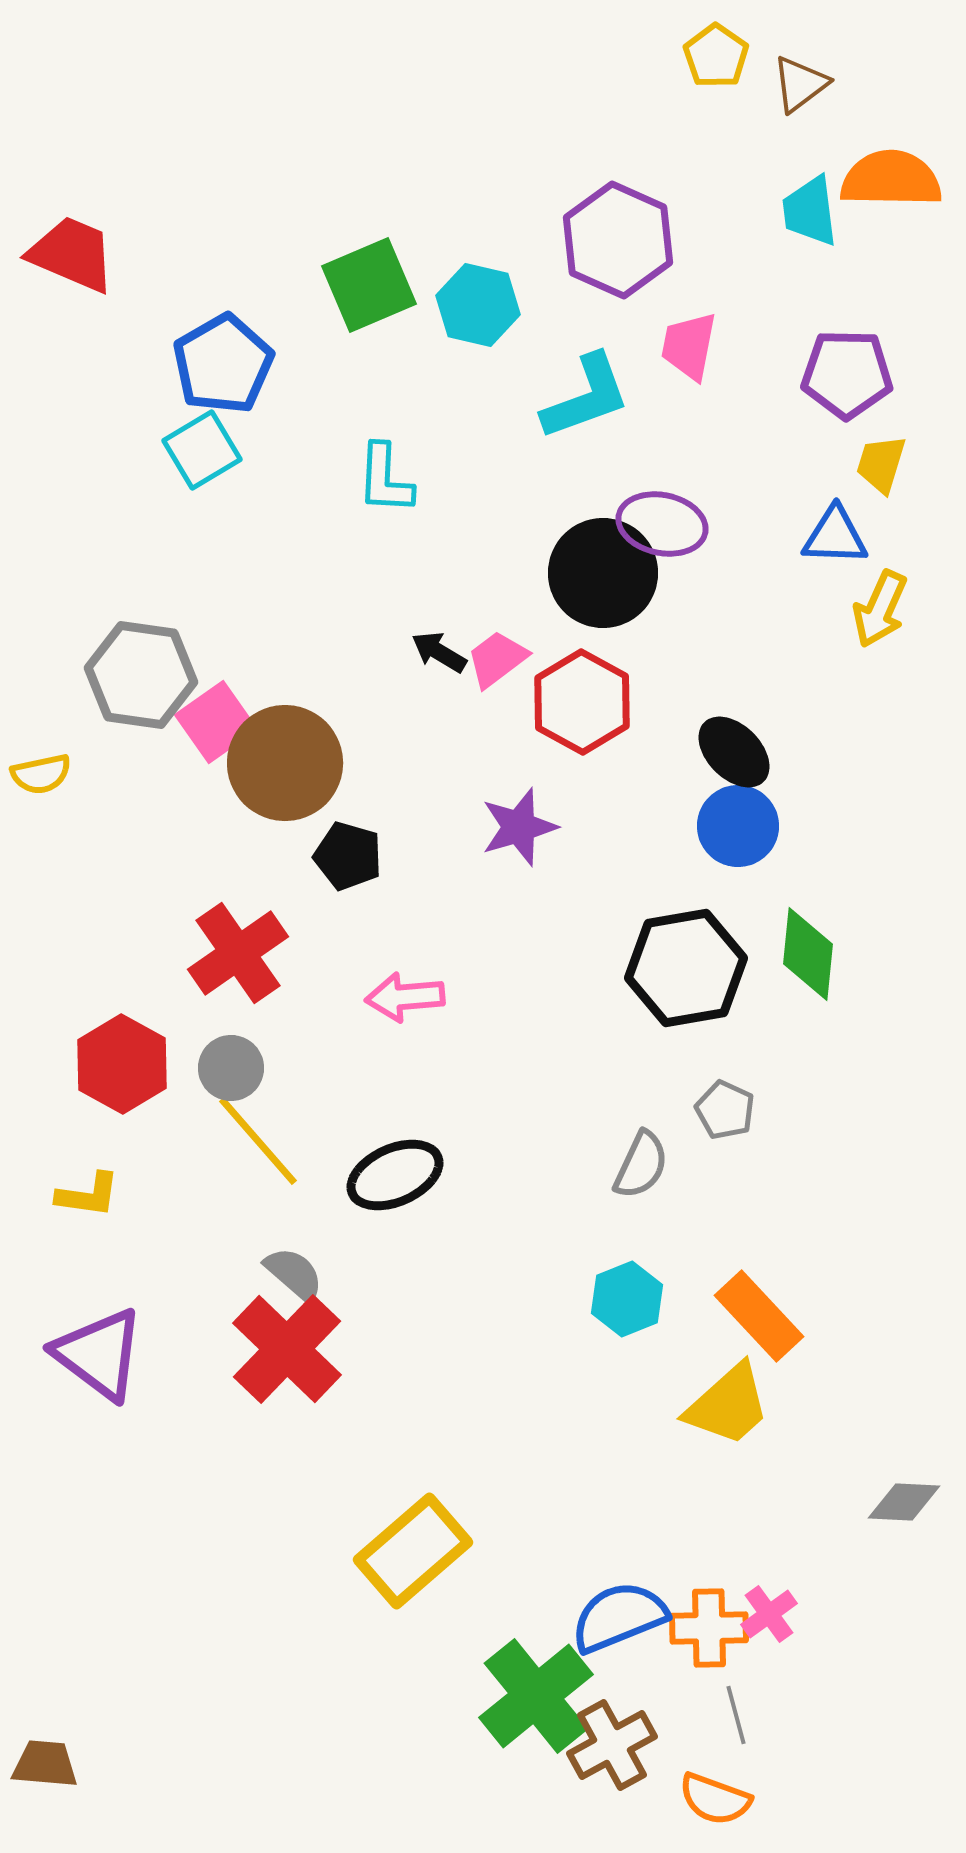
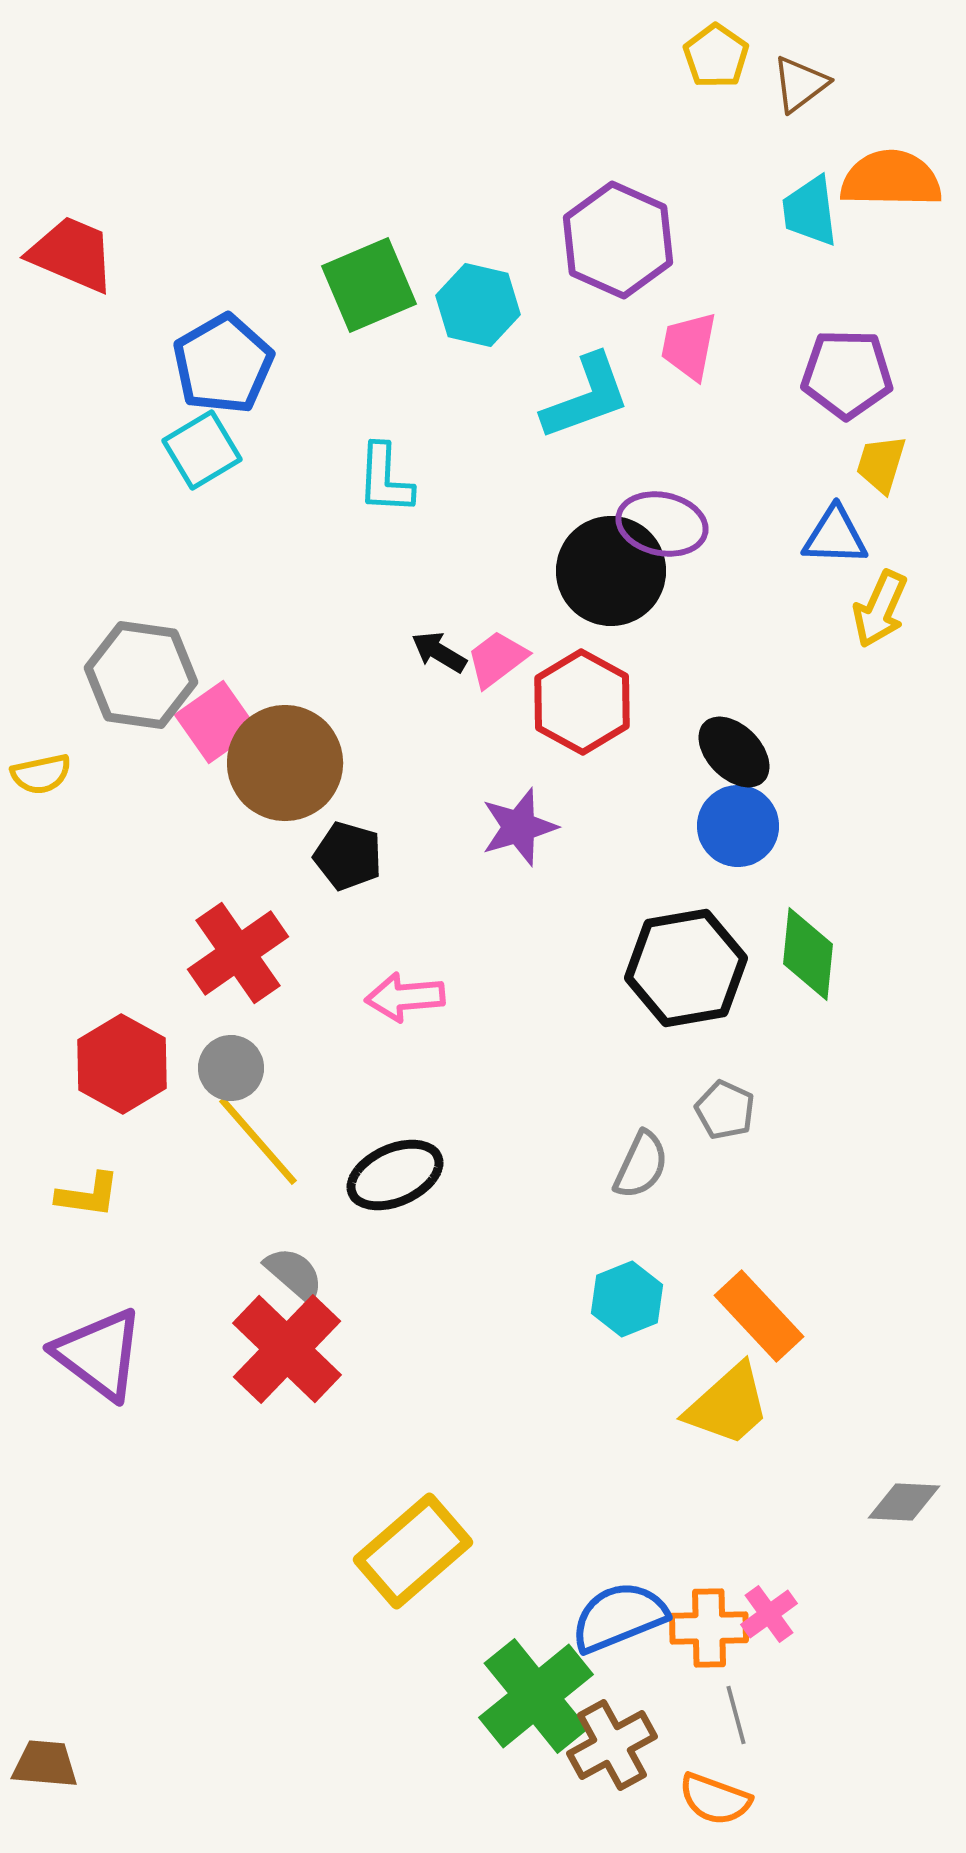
black circle at (603, 573): moved 8 px right, 2 px up
